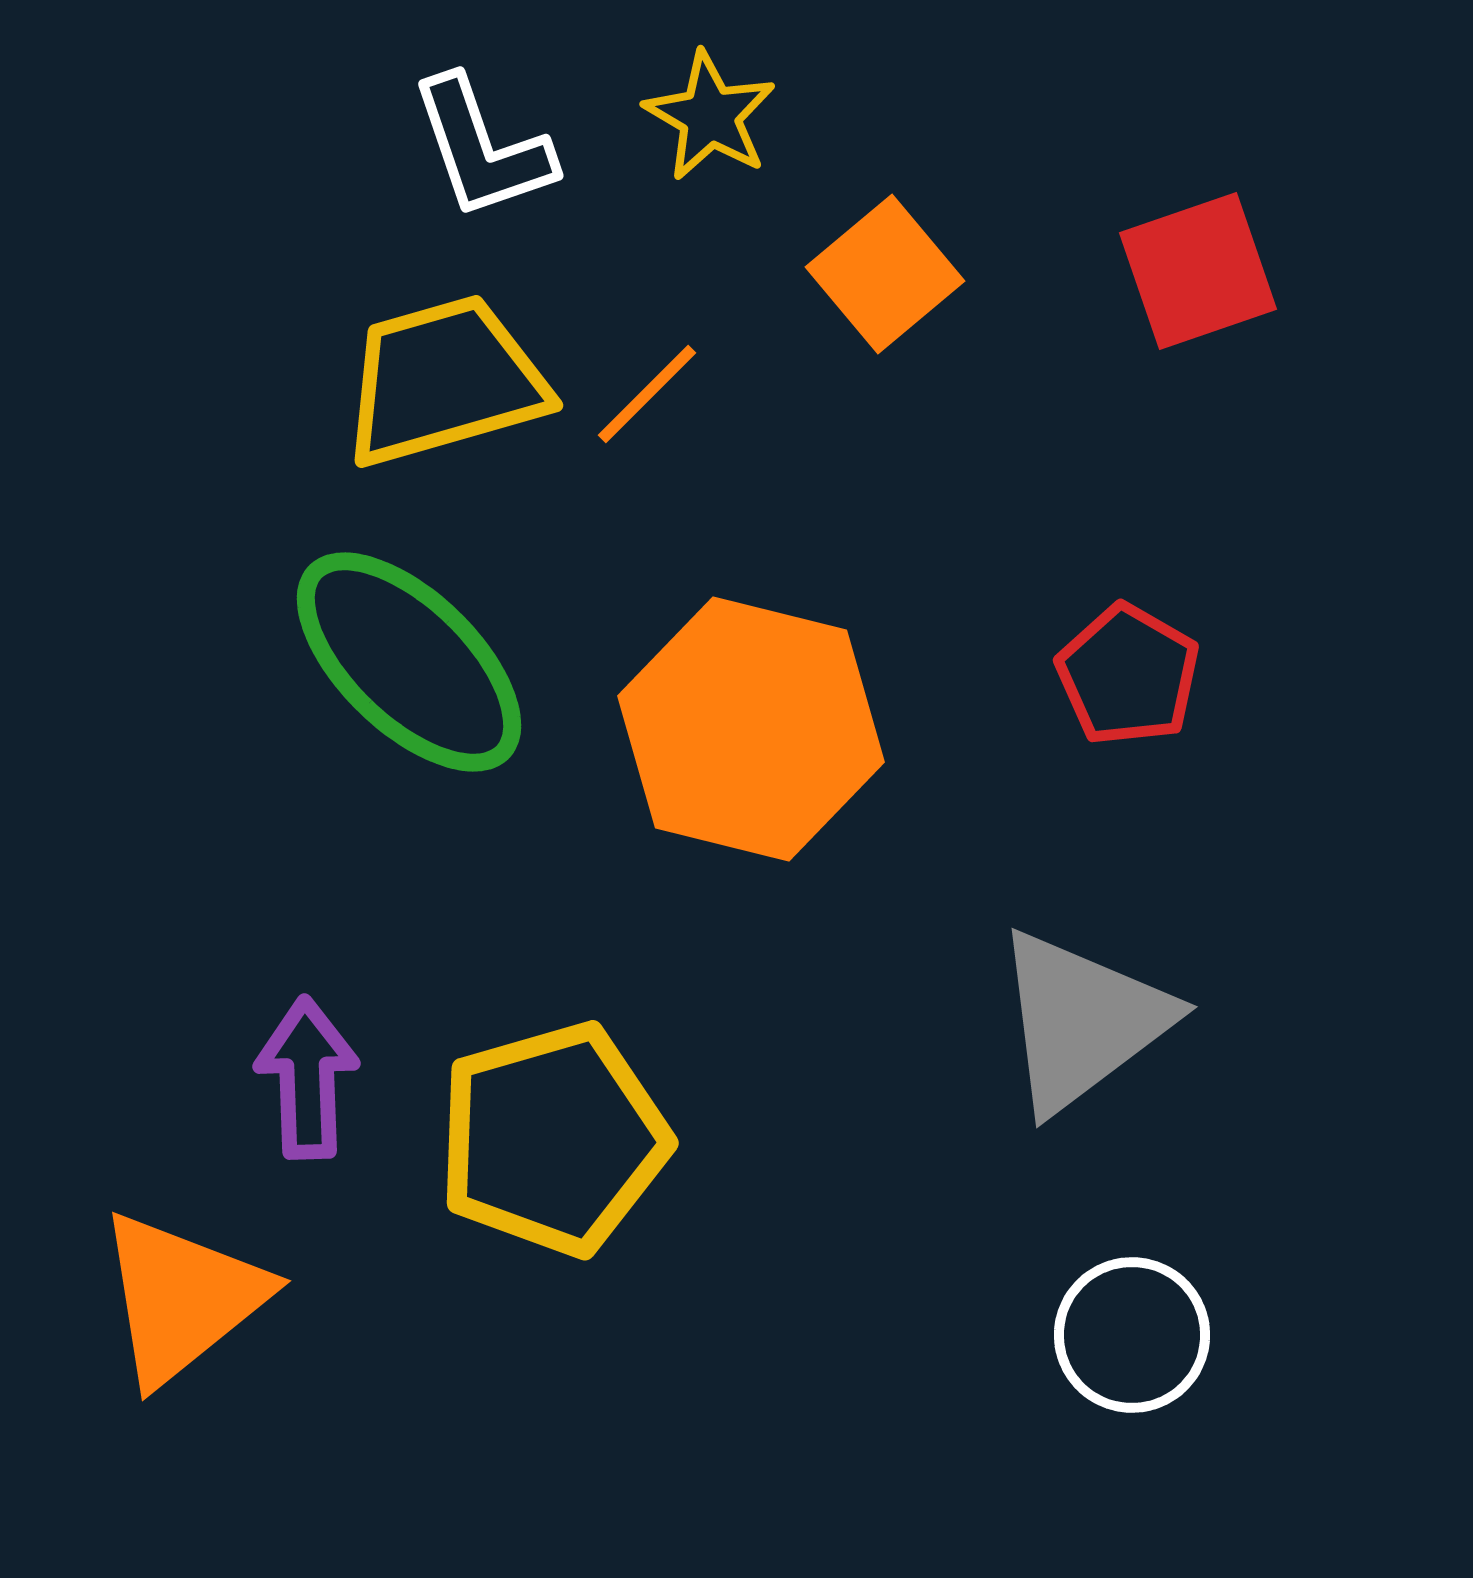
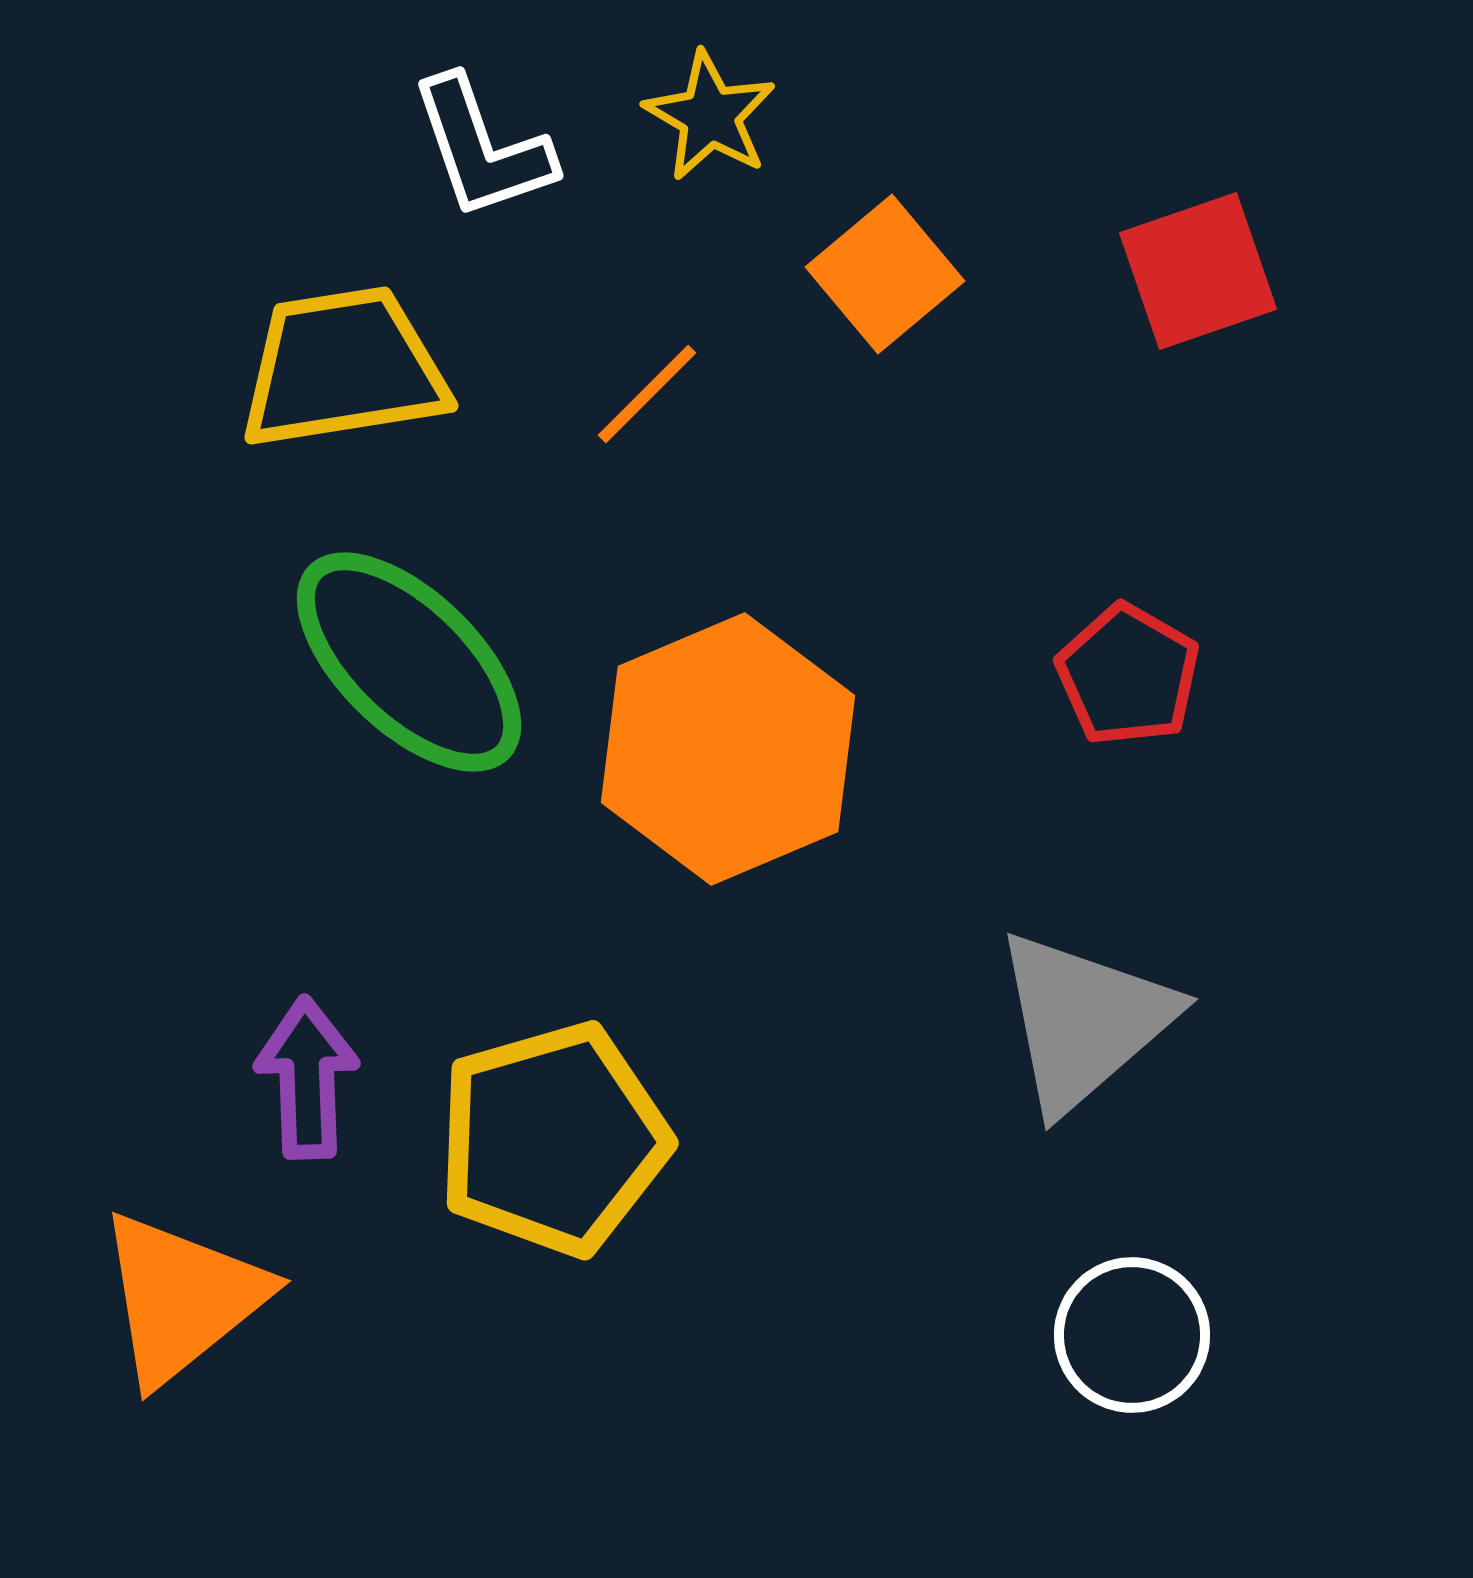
yellow trapezoid: moved 101 px left, 13 px up; rotated 7 degrees clockwise
orange hexagon: moved 23 px left, 20 px down; rotated 23 degrees clockwise
gray triangle: moved 2 px right; rotated 4 degrees counterclockwise
